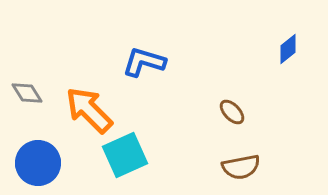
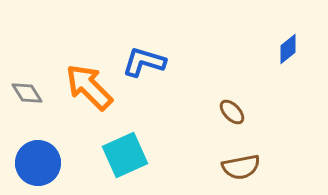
orange arrow: moved 23 px up
